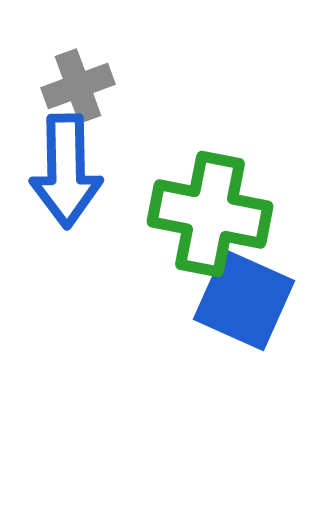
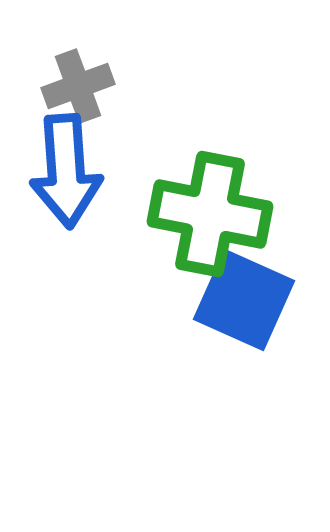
blue arrow: rotated 3 degrees counterclockwise
